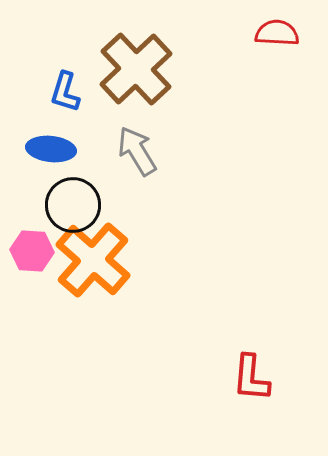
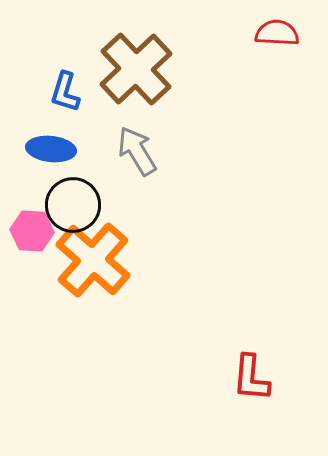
pink hexagon: moved 20 px up
